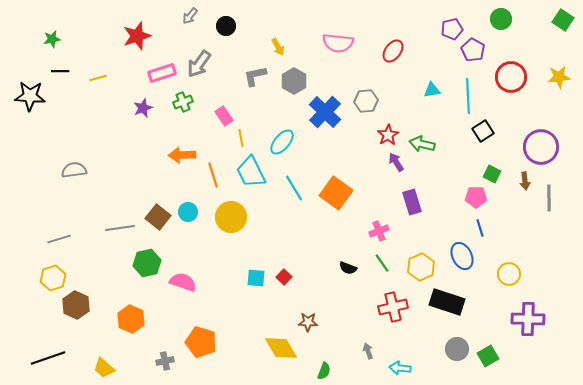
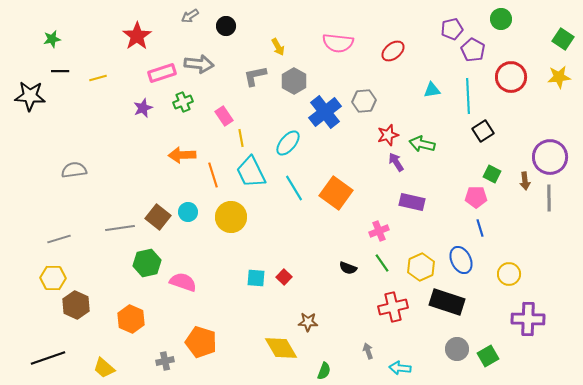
gray arrow at (190, 16): rotated 18 degrees clockwise
green square at (563, 20): moved 19 px down
red star at (137, 36): rotated 16 degrees counterclockwise
red ellipse at (393, 51): rotated 15 degrees clockwise
gray arrow at (199, 64): rotated 120 degrees counterclockwise
gray hexagon at (366, 101): moved 2 px left
blue cross at (325, 112): rotated 8 degrees clockwise
red star at (388, 135): rotated 15 degrees clockwise
cyan ellipse at (282, 142): moved 6 px right, 1 px down
purple circle at (541, 147): moved 9 px right, 10 px down
purple rectangle at (412, 202): rotated 60 degrees counterclockwise
blue ellipse at (462, 256): moved 1 px left, 4 px down
yellow hexagon at (53, 278): rotated 20 degrees clockwise
